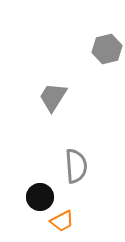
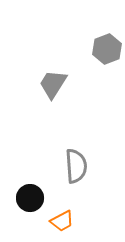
gray hexagon: rotated 8 degrees counterclockwise
gray trapezoid: moved 13 px up
black circle: moved 10 px left, 1 px down
